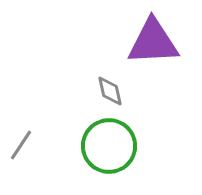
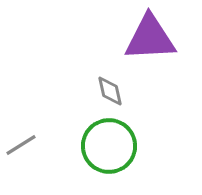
purple triangle: moved 3 px left, 4 px up
gray line: rotated 24 degrees clockwise
